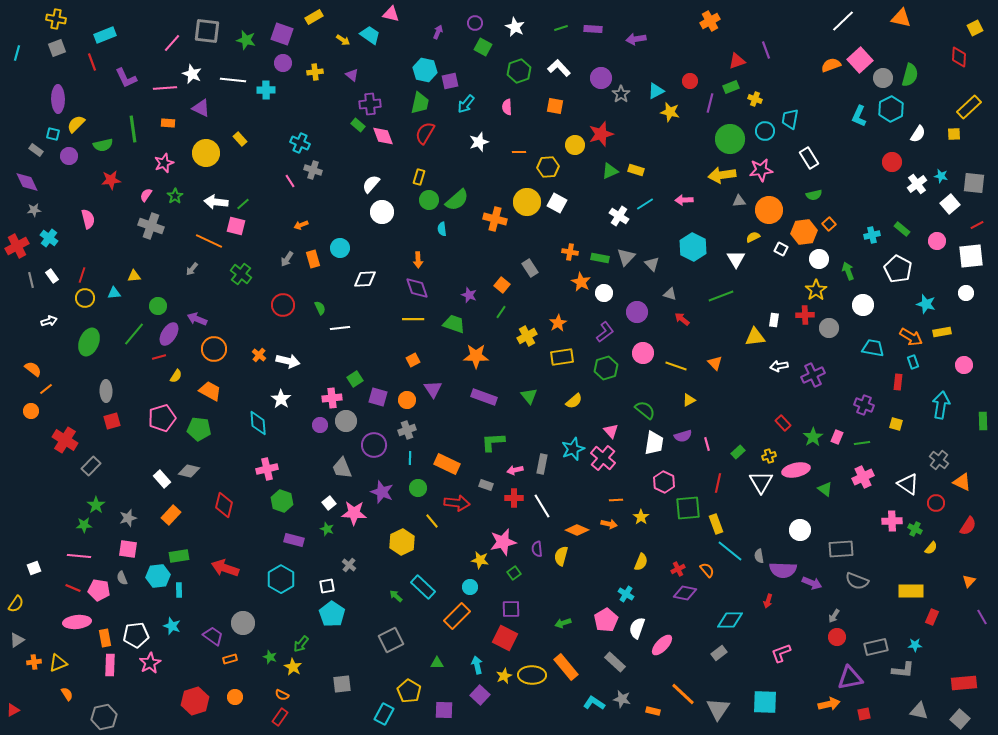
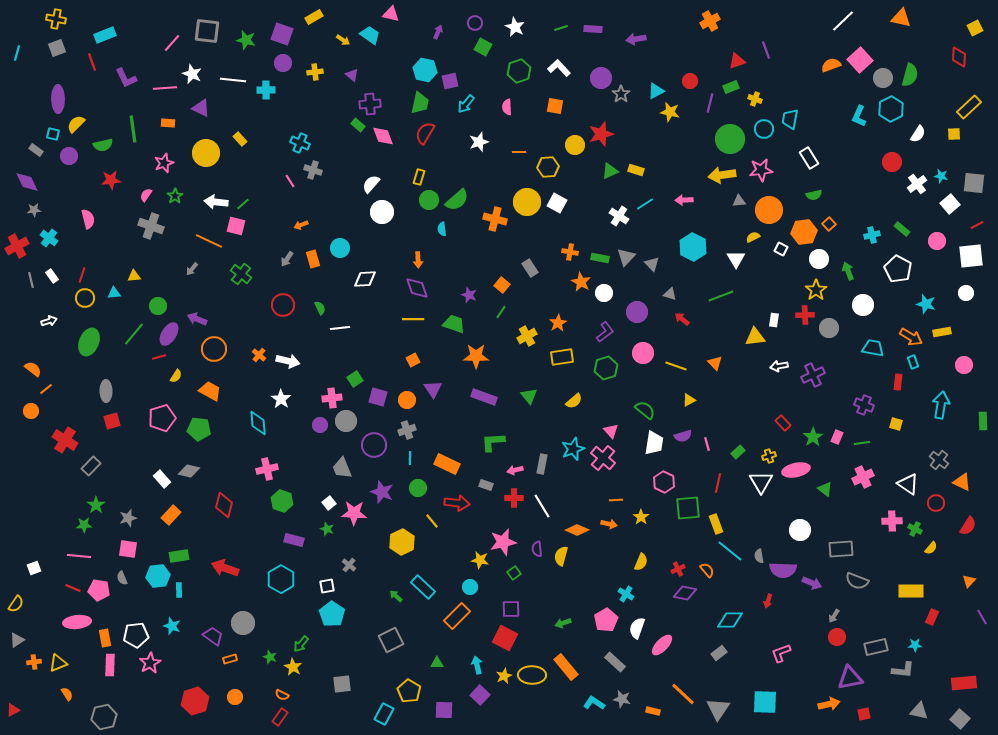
cyan circle at (765, 131): moved 1 px left, 2 px up
